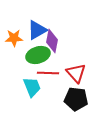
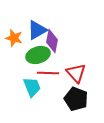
orange star: rotated 18 degrees clockwise
black pentagon: rotated 15 degrees clockwise
